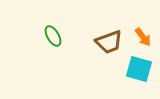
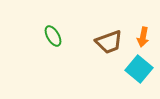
orange arrow: rotated 48 degrees clockwise
cyan square: rotated 24 degrees clockwise
